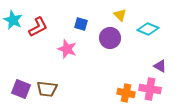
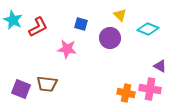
pink star: rotated 12 degrees counterclockwise
brown trapezoid: moved 5 px up
